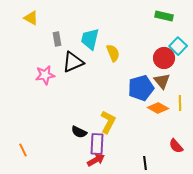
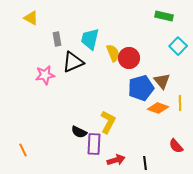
red circle: moved 35 px left
orange diamond: rotated 10 degrees counterclockwise
purple rectangle: moved 3 px left
red arrow: moved 20 px right; rotated 12 degrees clockwise
